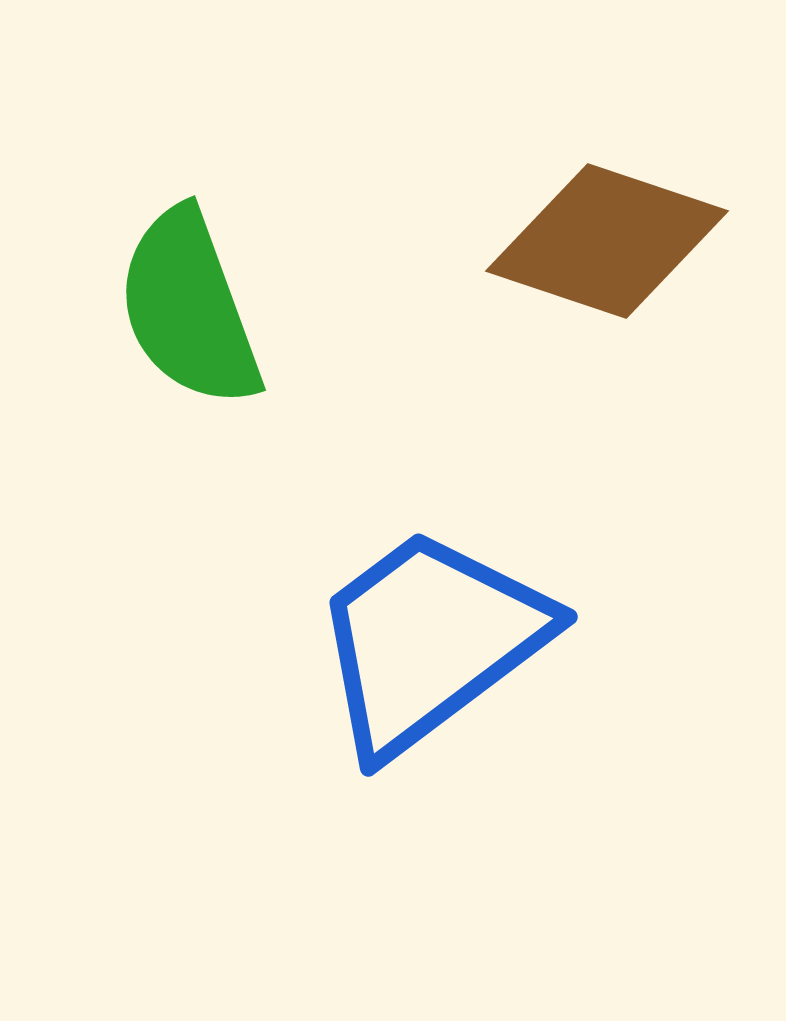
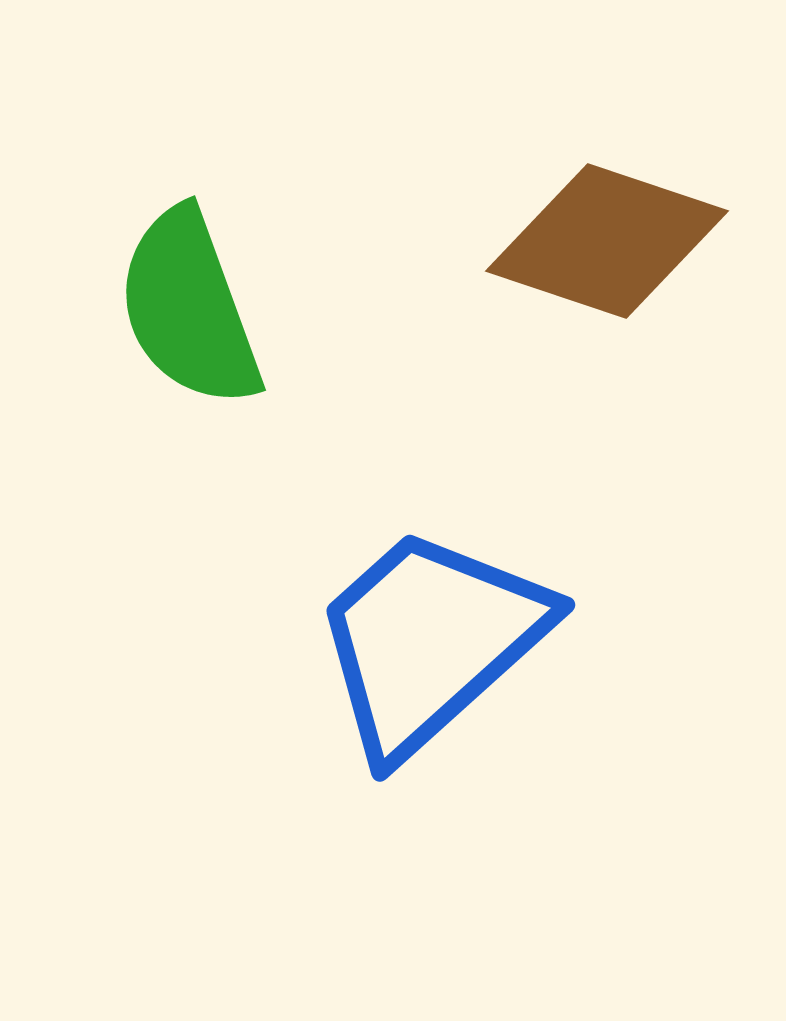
blue trapezoid: rotated 5 degrees counterclockwise
